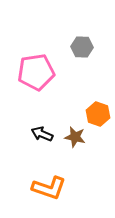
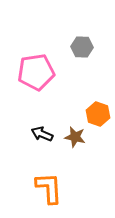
orange L-shape: rotated 112 degrees counterclockwise
